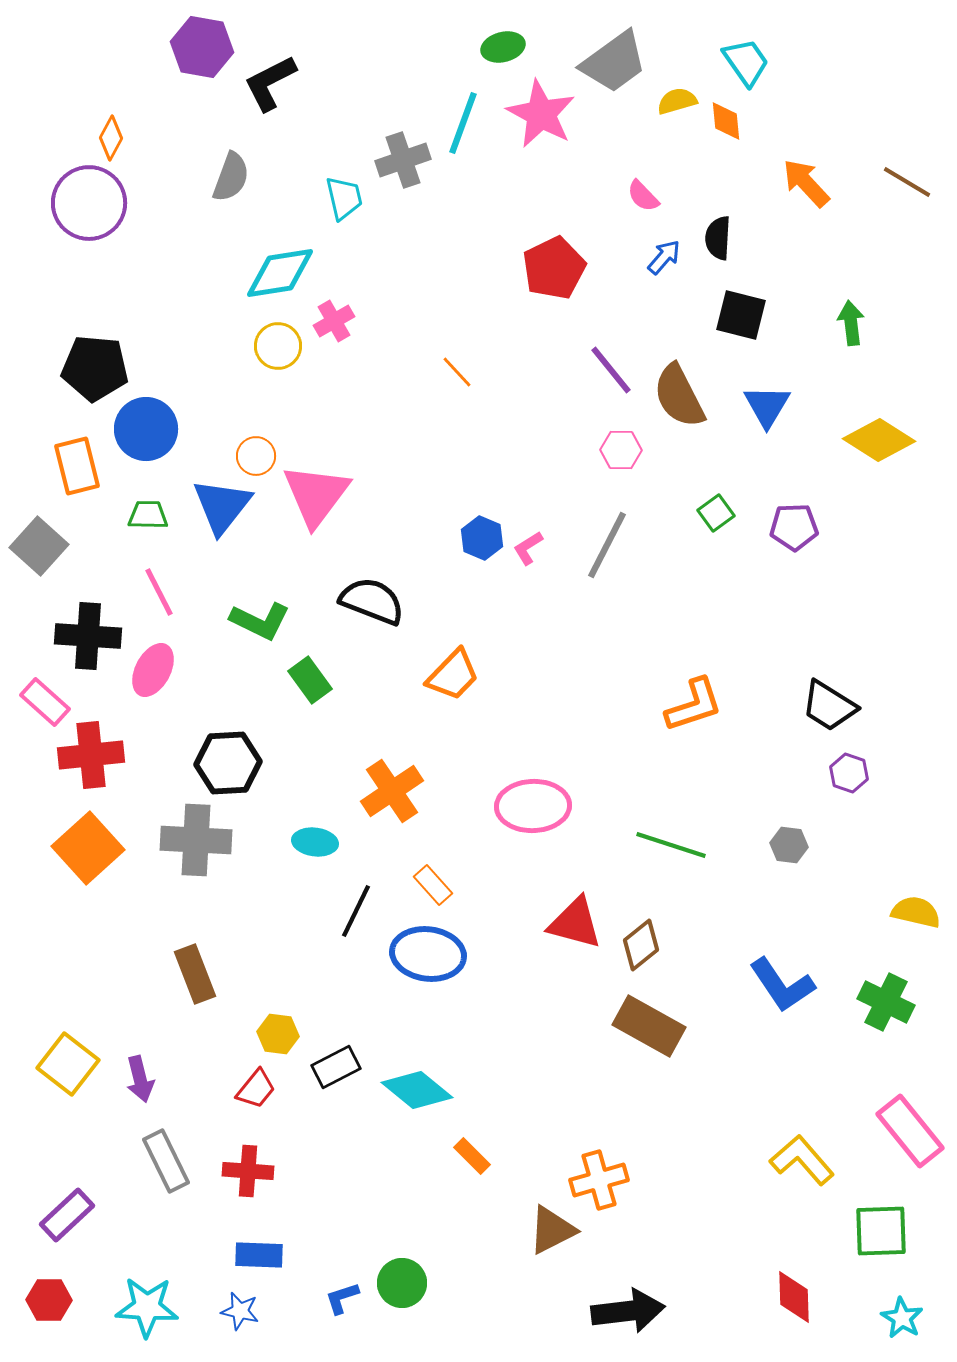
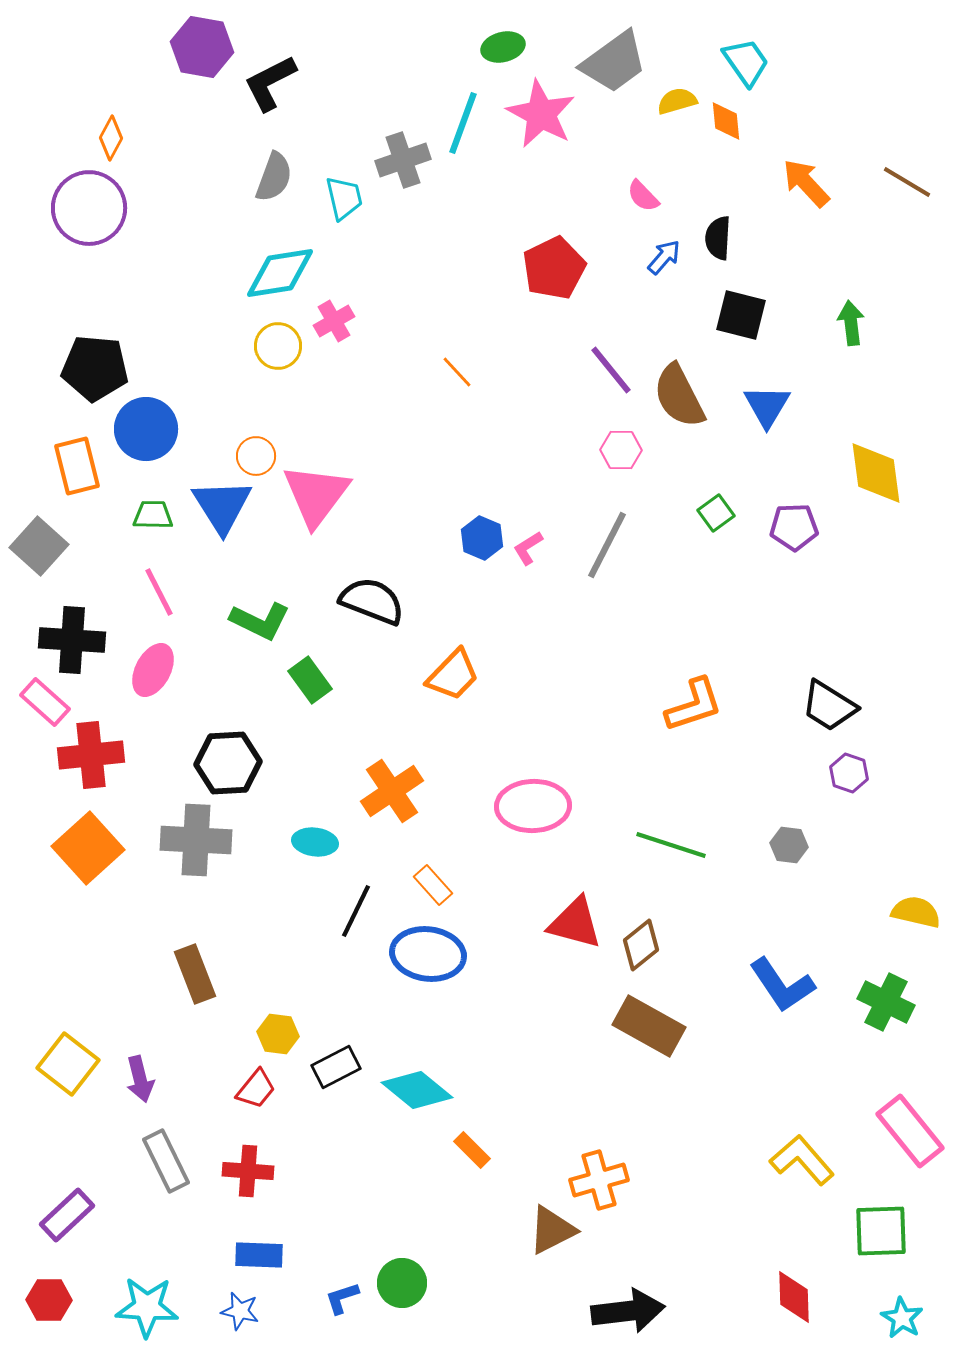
gray semicircle at (231, 177): moved 43 px right
purple circle at (89, 203): moved 5 px down
yellow diamond at (879, 440): moved 3 px left, 33 px down; rotated 50 degrees clockwise
blue triangle at (222, 506): rotated 10 degrees counterclockwise
green trapezoid at (148, 515): moved 5 px right
black cross at (88, 636): moved 16 px left, 4 px down
orange rectangle at (472, 1156): moved 6 px up
